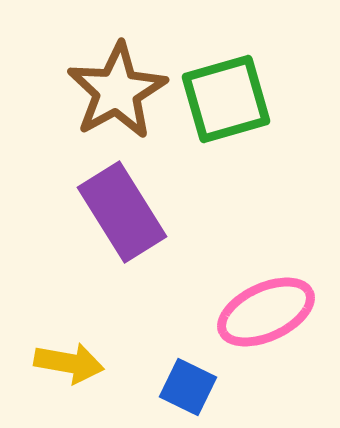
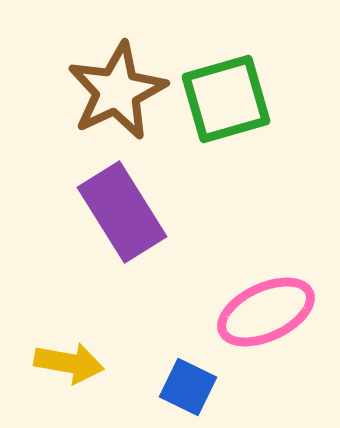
brown star: rotated 4 degrees clockwise
